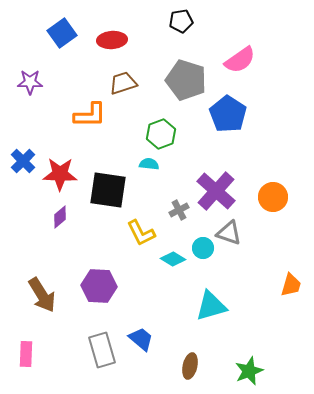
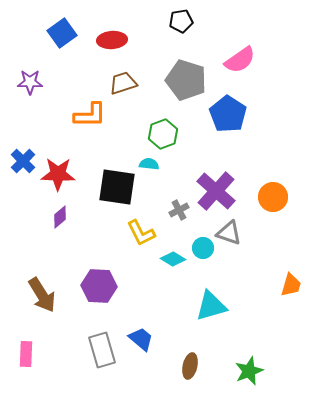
green hexagon: moved 2 px right
red star: moved 2 px left
black square: moved 9 px right, 3 px up
